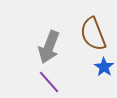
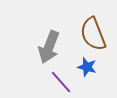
blue star: moved 17 px left; rotated 18 degrees counterclockwise
purple line: moved 12 px right
